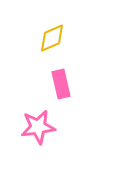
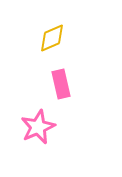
pink star: rotated 16 degrees counterclockwise
